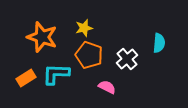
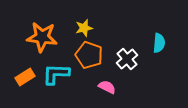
orange star: rotated 12 degrees counterclockwise
orange rectangle: moved 1 px left, 1 px up
